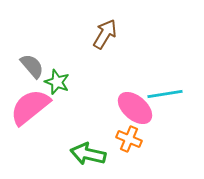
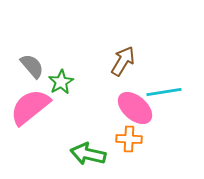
brown arrow: moved 18 px right, 27 px down
green star: moved 4 px right; rotated 20 degrees clockwise
cyan line: moved 1 px left, 2 px up
orange cross: rotated 20 degrees counterclockwise
